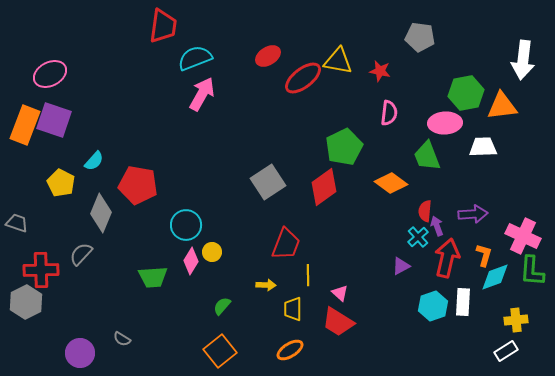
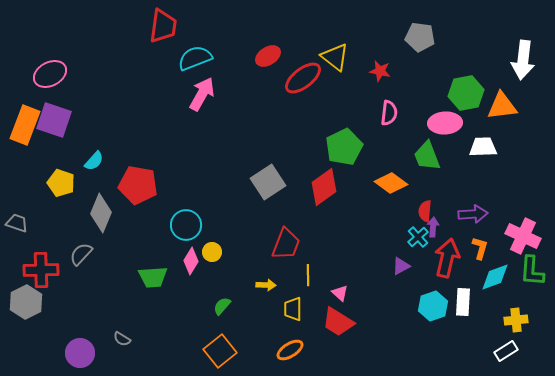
yellow triangle at (338, 61): moved 3 px left, 4 px up; rotated 28 degrees clockwise
yellow pentagon at (61, 183): rotated 8 degrees counterclockwise
purple arrow at (437, 226): moved 4 px left, 1 px down; rotated 24 degrees clockwise
orange L-shape at (484, 255): moved 4 px left, 7 px up
